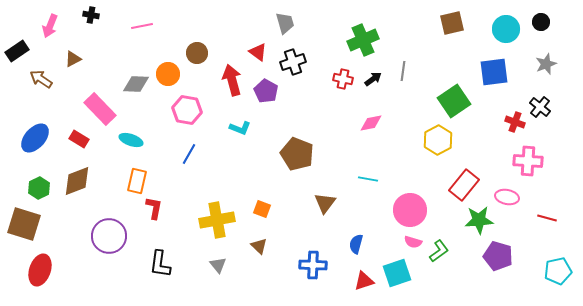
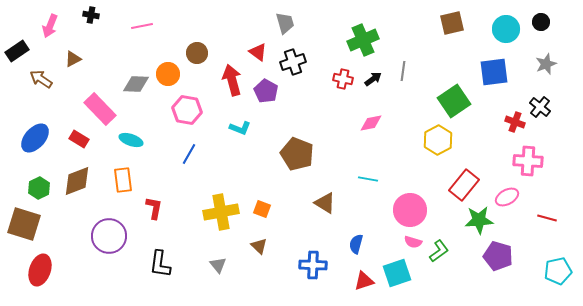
orange rectangle at (137, 181): moved 14 px left, 1 px up; rotated 20 degrees counterclockwise
pink ellipse at (507, 197): rotated 40 degrees counterclockwise
brown triangle at (325, 203): rotated 35 degrees counterclockwise
yellow cross at (217, 220): moved 4 px right, 8 px up
